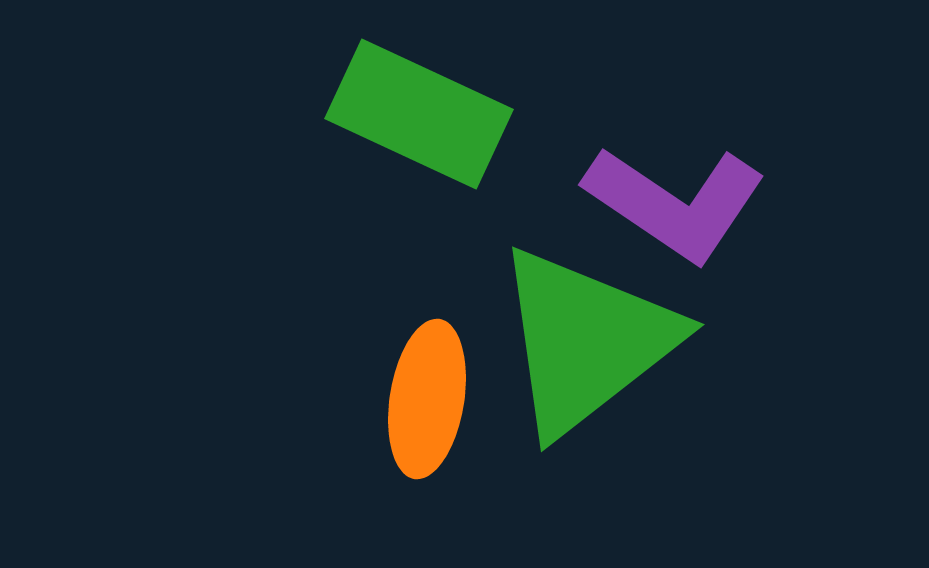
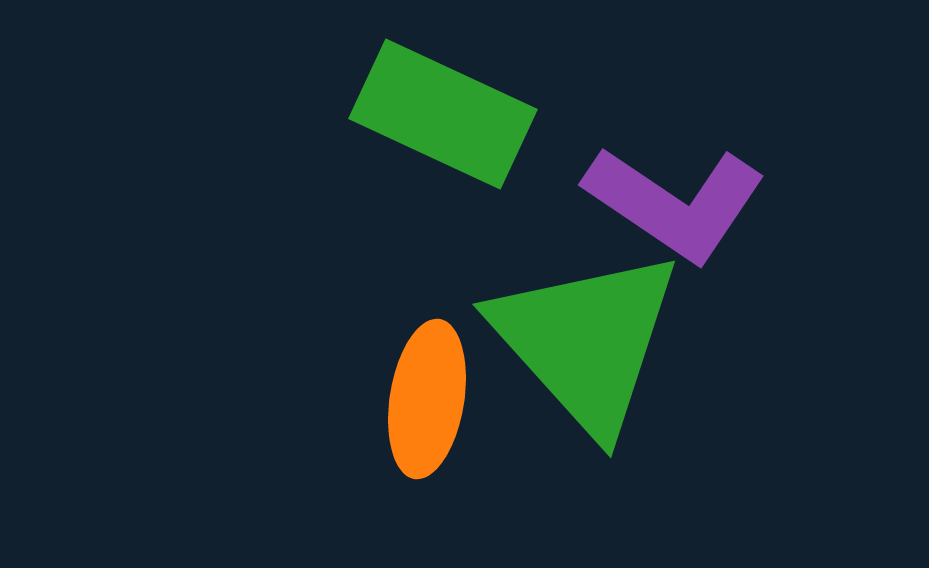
green rectangle: moved 24 px right
green triangle: rotated 34 degrees counterclockwise
